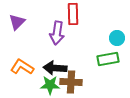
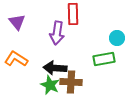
purple triangle: rotated 24 degrees counterclockwise
green rectangle: moved 4 px left
orange L-shape: moved 6 px left, 8 px up
green star: rotated 24 degrees clockwise
